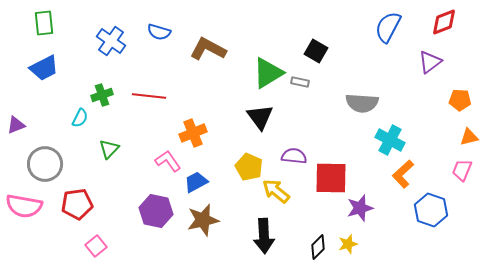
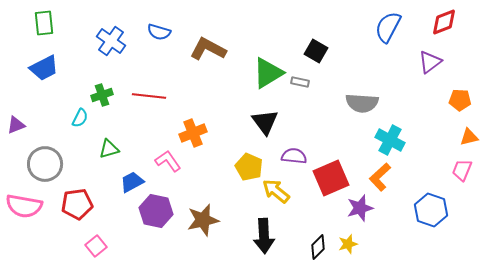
black triangle at (260, 117): moved 5 px right, 5 px down
green triangle at (109, 149): rotated 30 degrees clockwise
orange L-shape at (403, 174): moved 23 px left, 3 px down
red square at (331, 178): rotated 24 degrees counterclockwise
blue trapezoid at (196, 182): moved 64 px left
